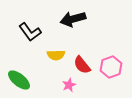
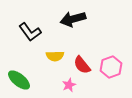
yellow semicircle: moved 1 px left, 1 px down
